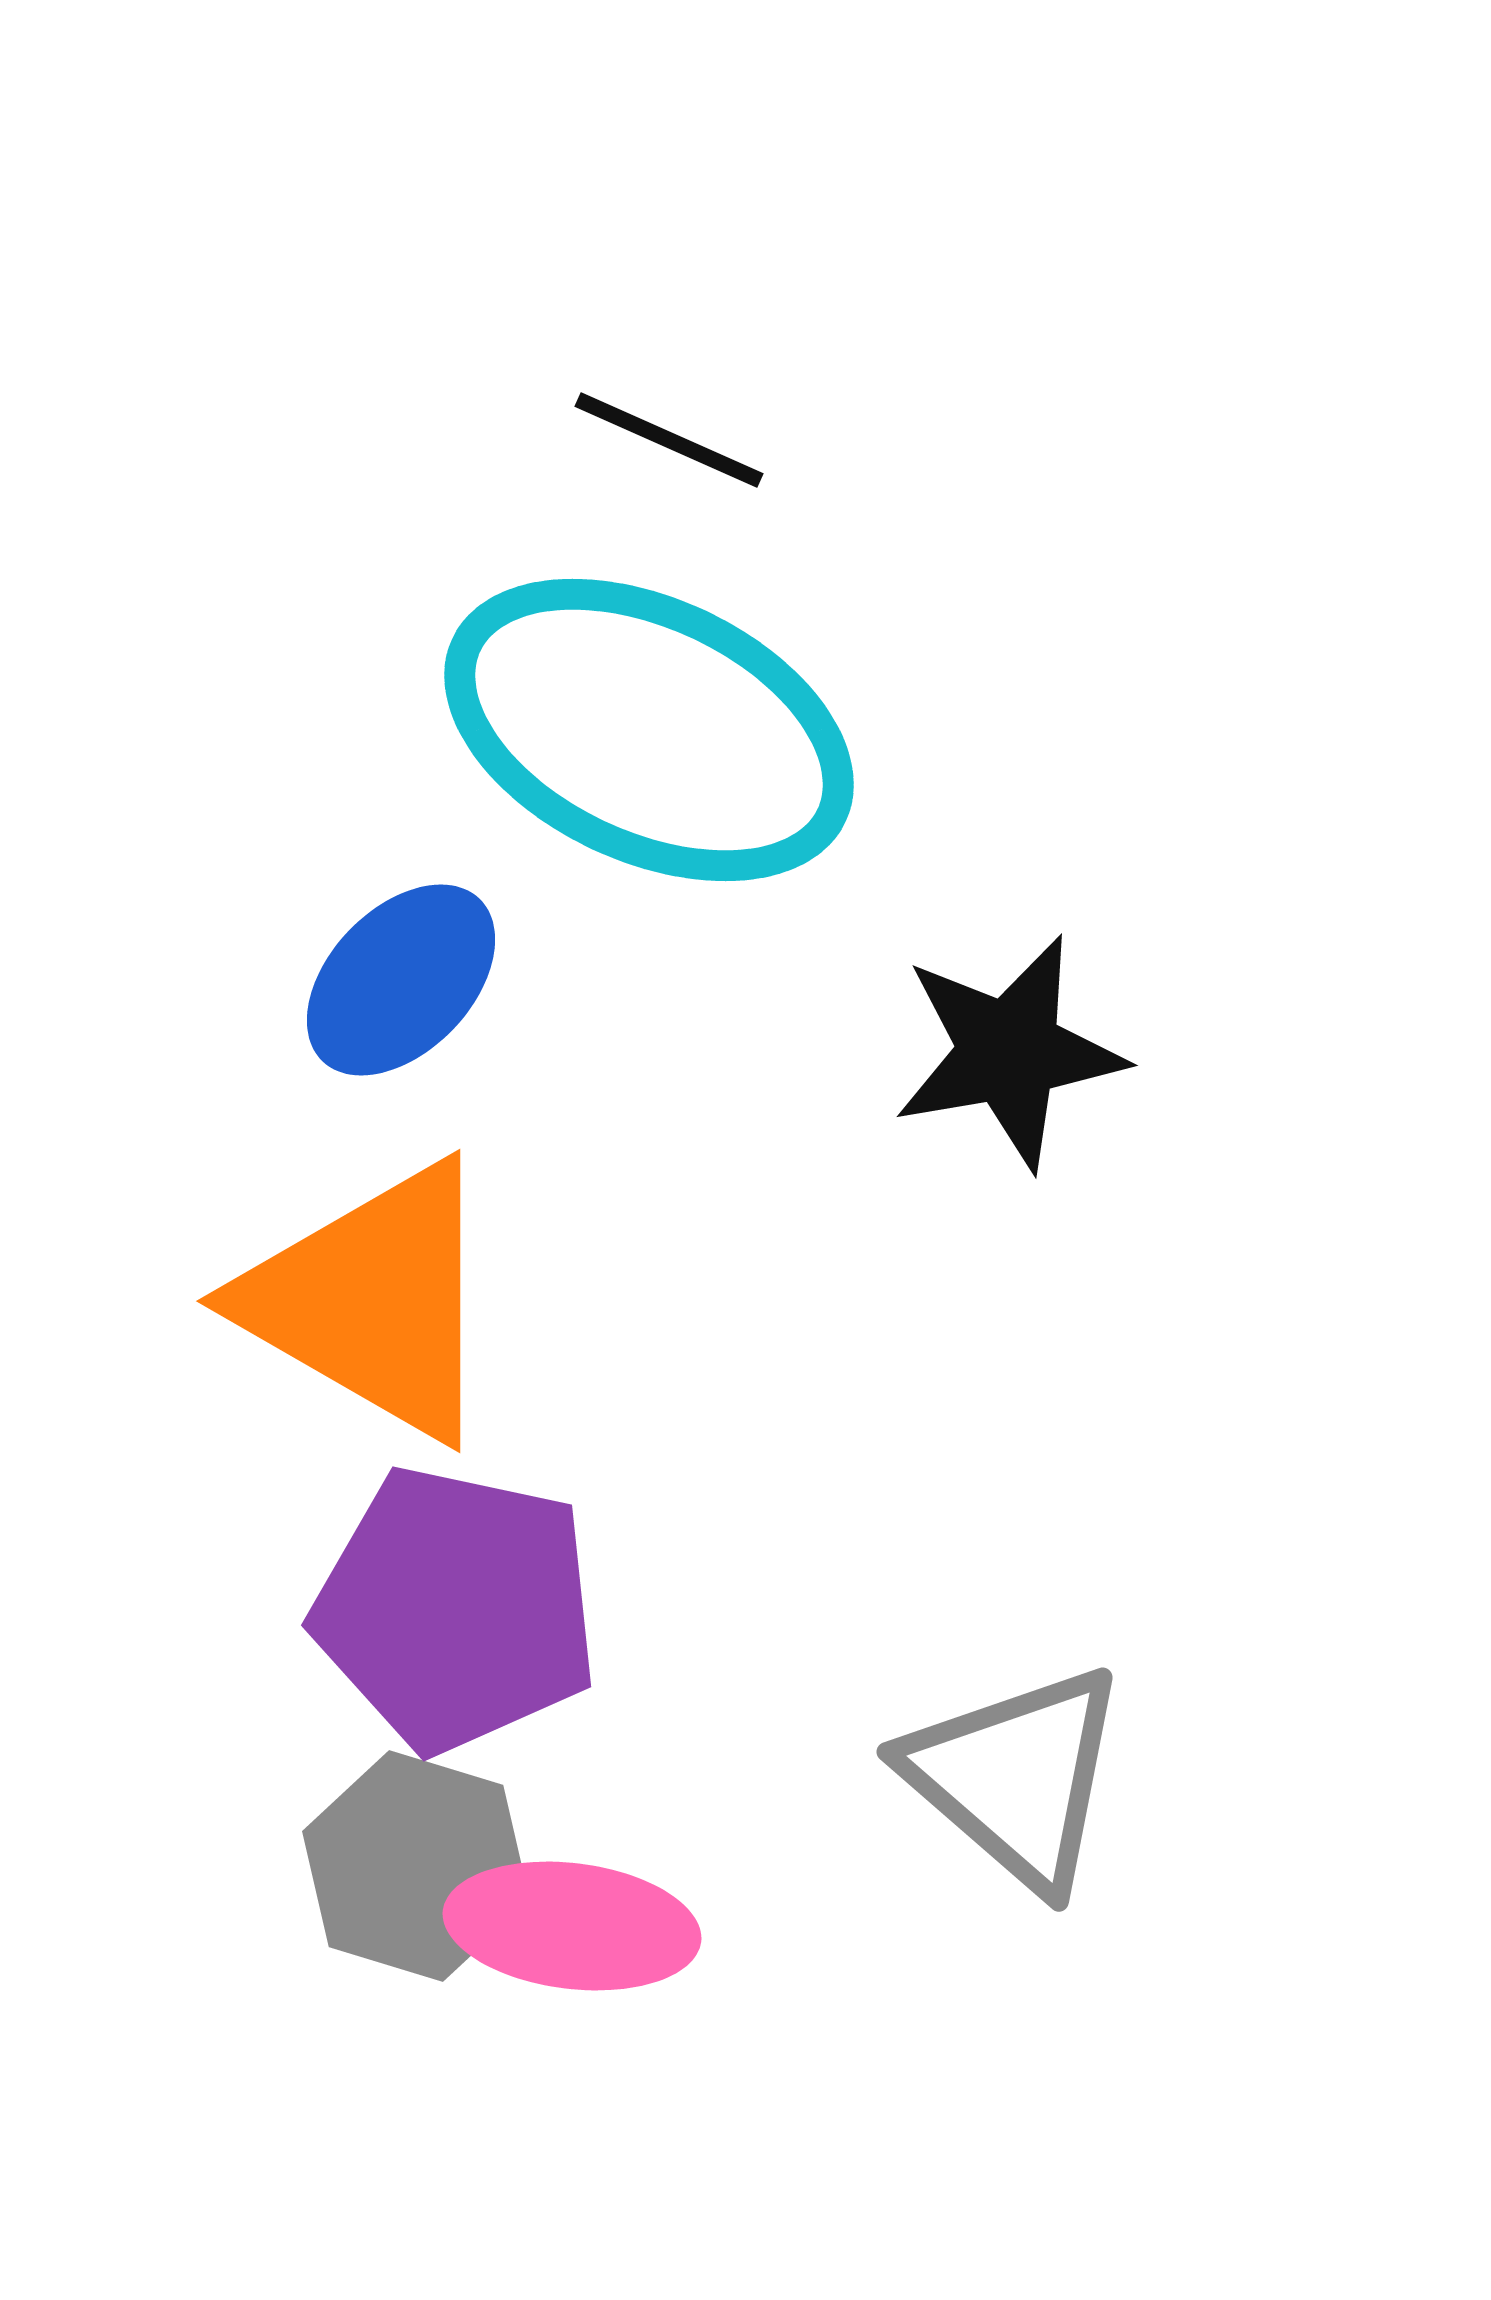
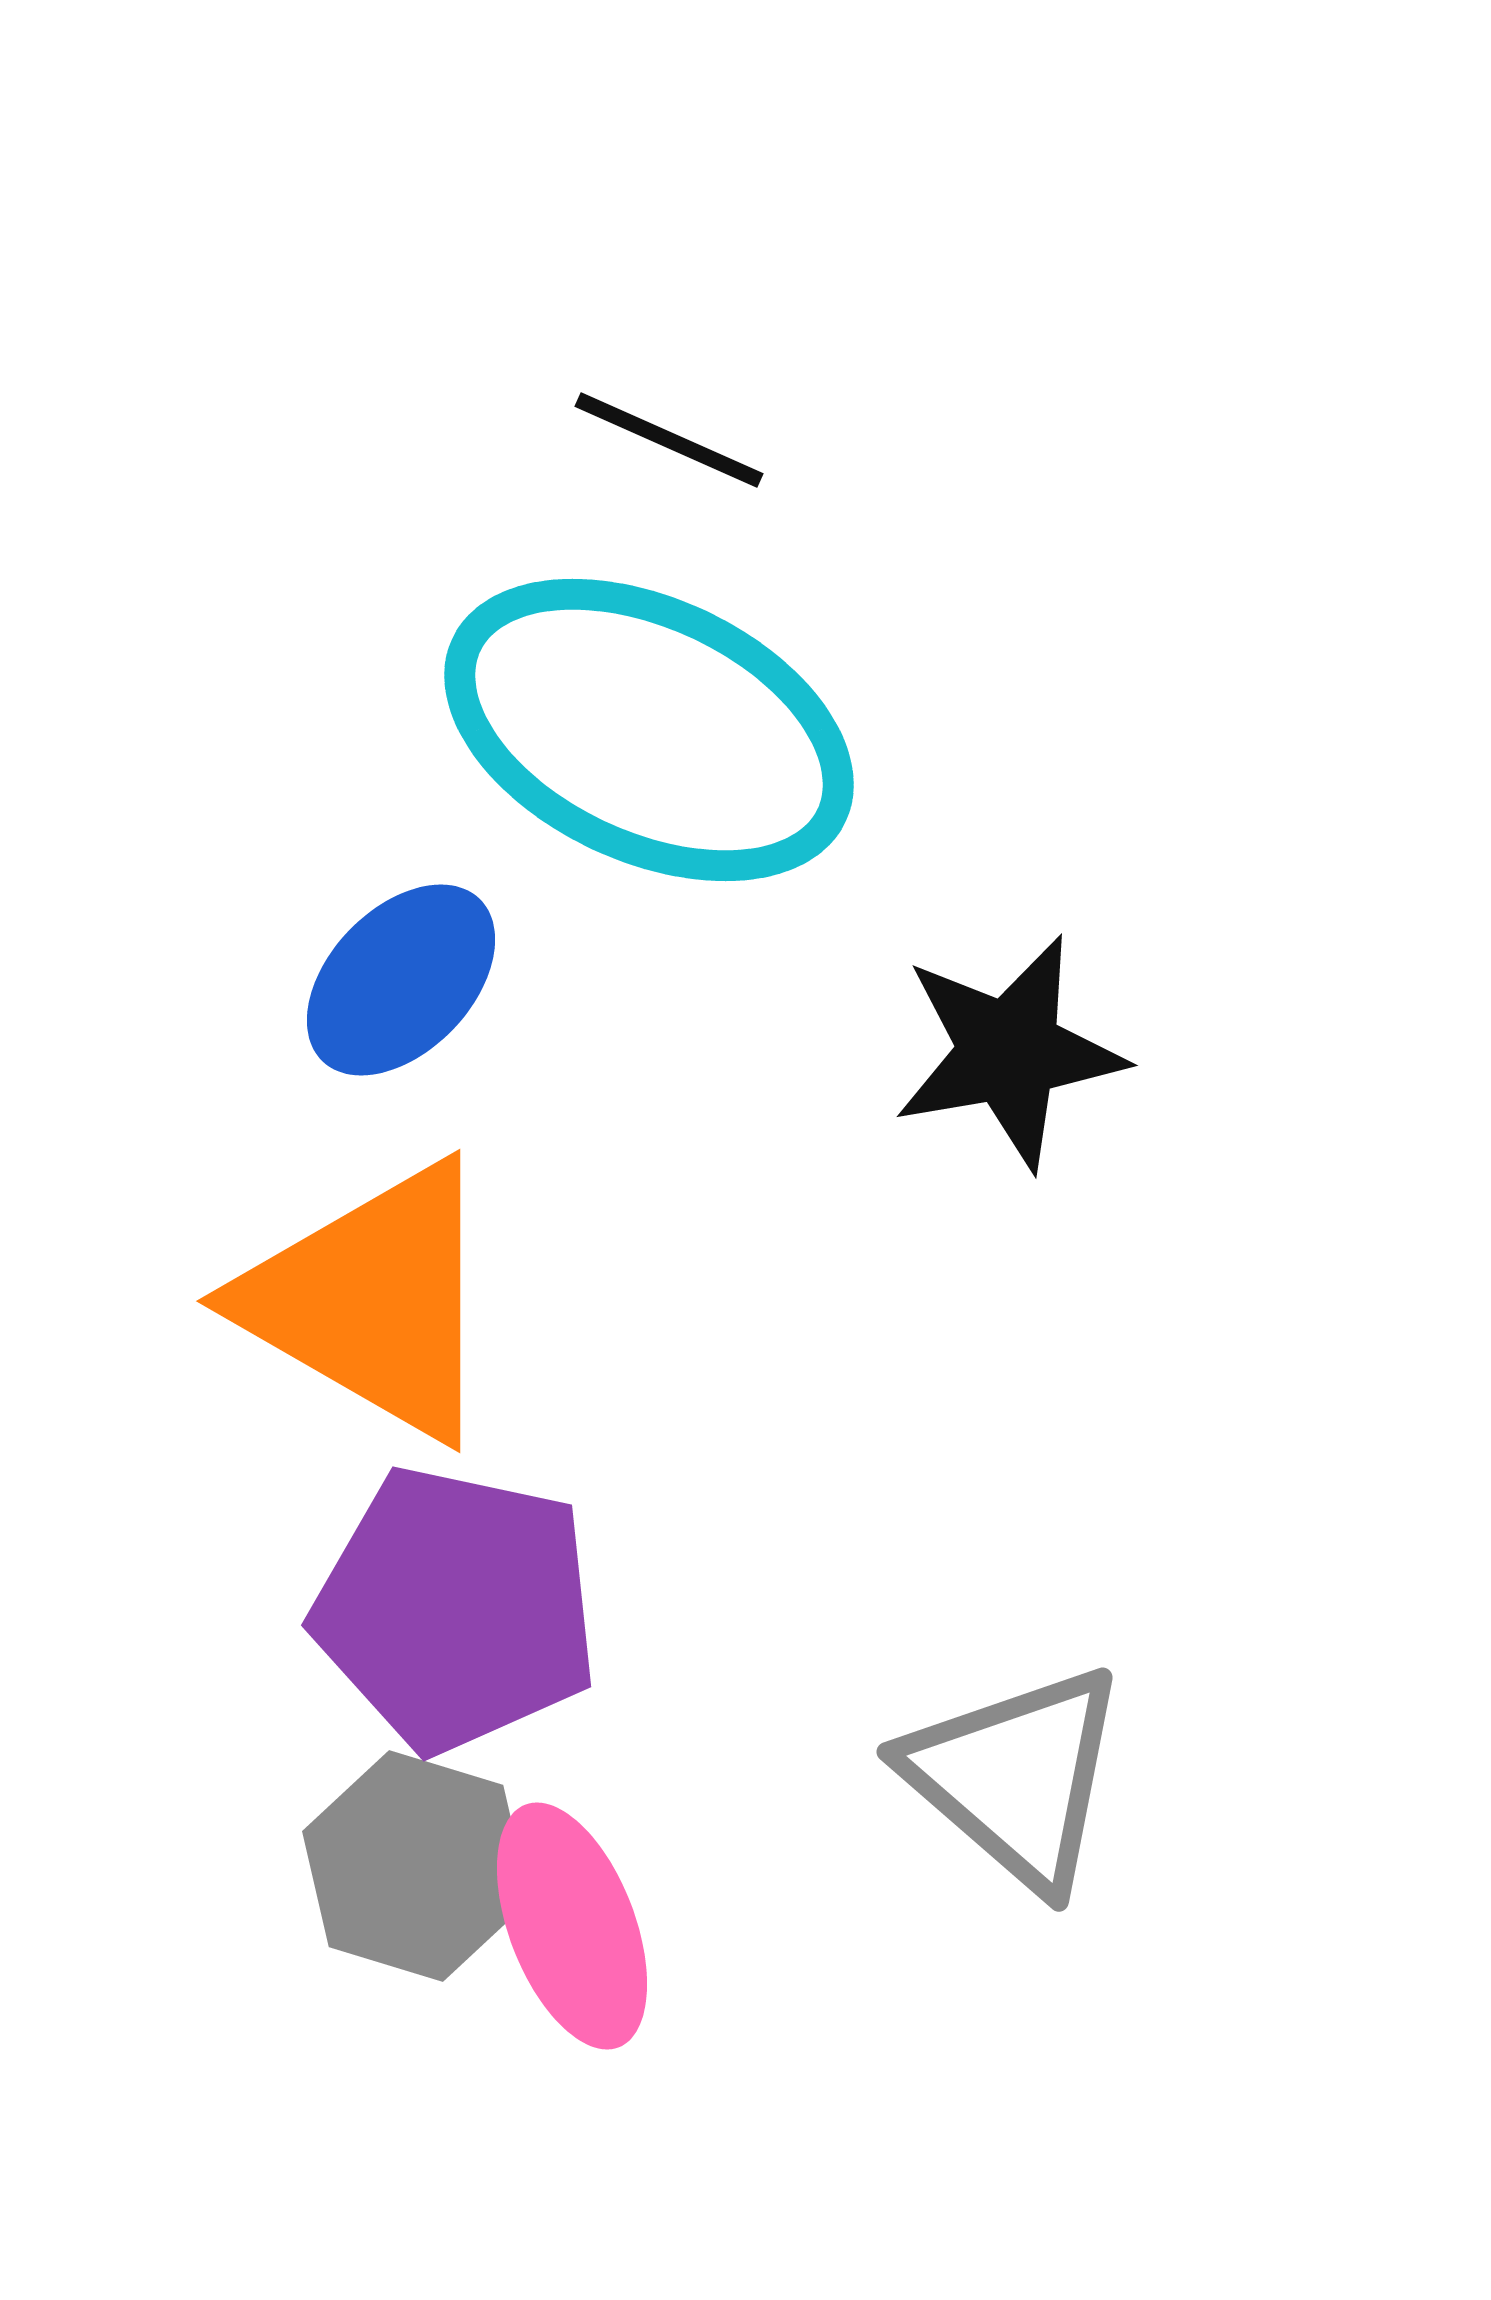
pink ellipse: rotated 62 degrees clockwise
